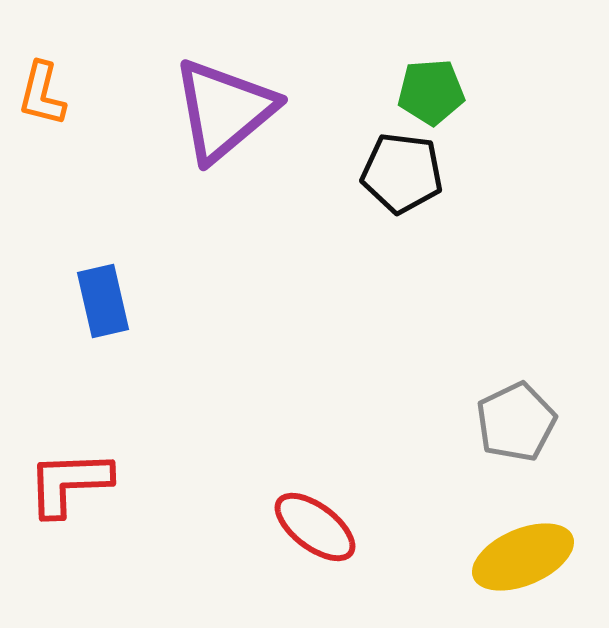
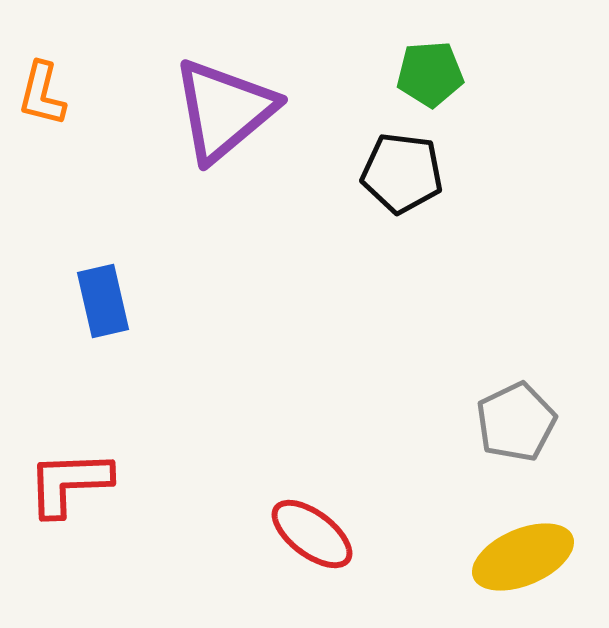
green pentagon: moved 1 px left, 18 px up
red ellipse: moved 3 px left, 7 px down
